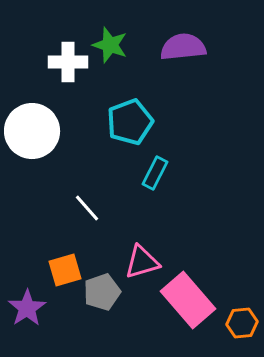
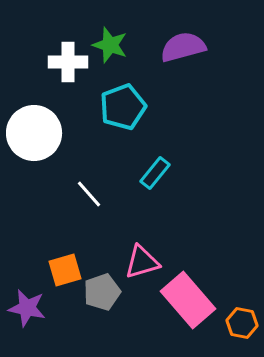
purple semicircle: rotated 9 degrees counterclockwise
cyan pentagon: moved 7 px left, 15 px up
white circle: moved 2 px right, 2 px down
cyan rectangle: rotated 12 degrees clockwise
white line: moved 2 px right, 14 px up
purple star: rotated 27 degrees counterclockwise
orange hexagon: rotated 16 degrees clockwise
